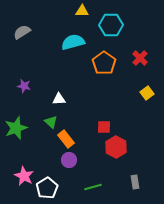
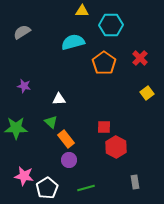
green star: rotated 20 degrees clockwise
pink star: rotated 18 degrees counterclockwise
green line: moved 7 px left, 1 px down
